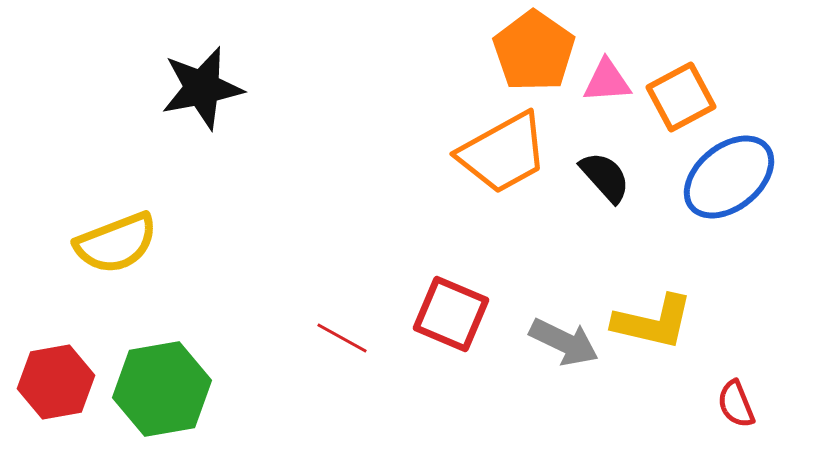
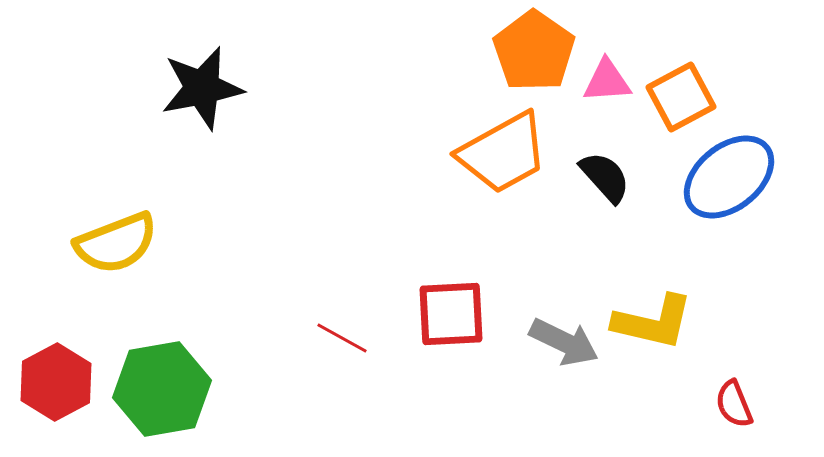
red square: rotated 26 degrees counterclockwise
red hexagon: rotated 18 degrees counterclockwise
red semicircle: moved 2 px left
